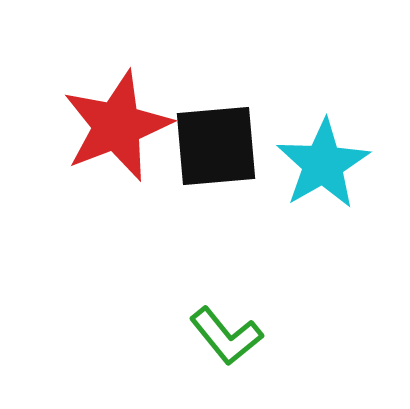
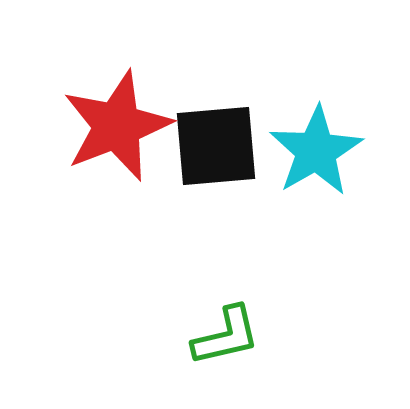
cyan star: moved 7 px left, 13 px up
green L-shape: rotated 64 degrees counterclockwise
